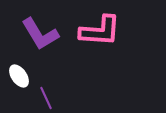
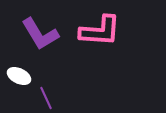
white ellipse: rotated 30 degrees counterclockwise
